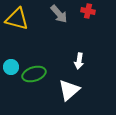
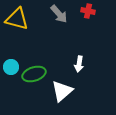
white arrow: moved 3 px down
white triangle: moved 7 px left, 1 px down
